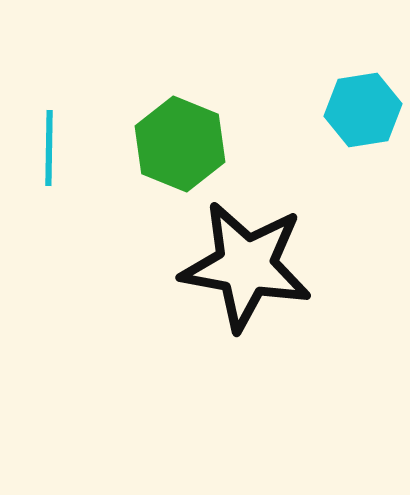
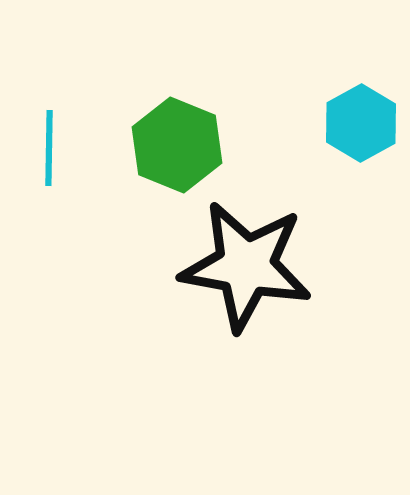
cyan hexagon: moved 2 px left, 13 px down; rotated 20 degrees counterclockwise
green hexagon: moved 3 px left, 1 px down
